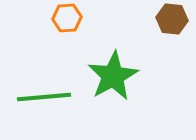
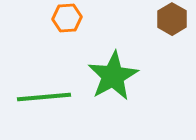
brown hexagon: rotated 24 degrees clockwise
